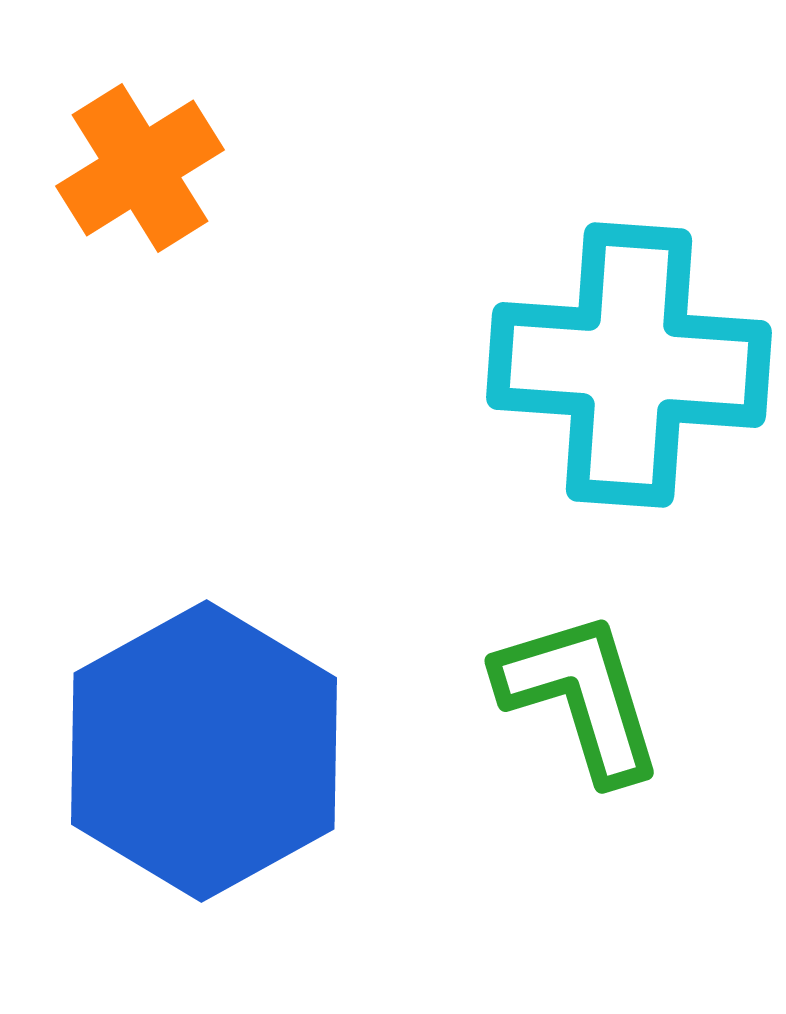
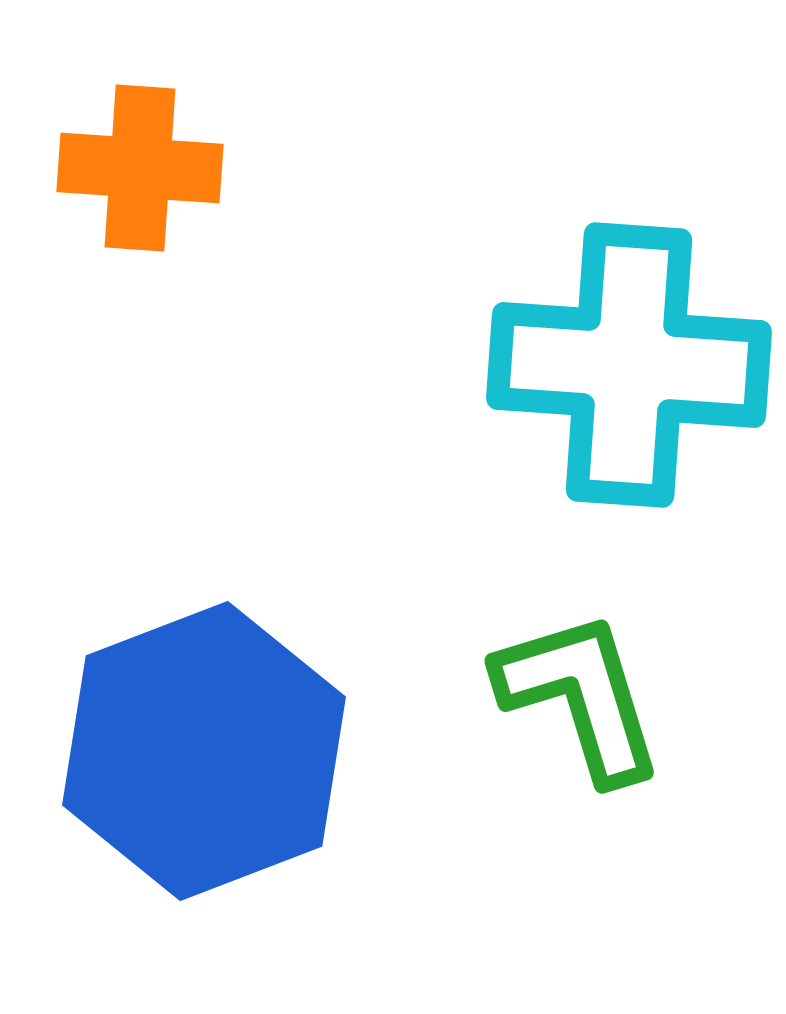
orange cross: rotated 36 degrees clockwise
blue hexagon: rotated 8 degrees clockwise
